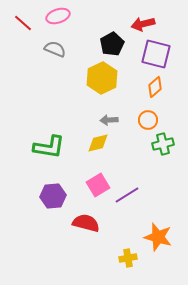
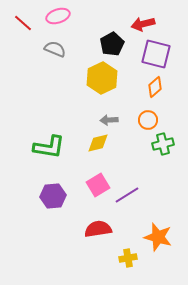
red semicircle: moved 12 px right, 6 px down; rotated 24 degrees counterclockwise
